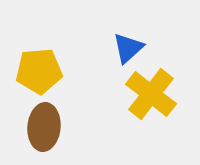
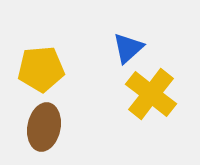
yellow pentagon: moved 2 px right, 2 px up
brown ellipse: rotated 6 degrees clockwise
